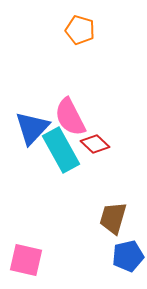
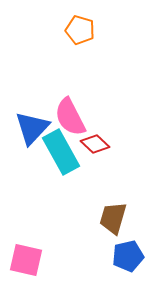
cyan rectangle: moved 2 px down
